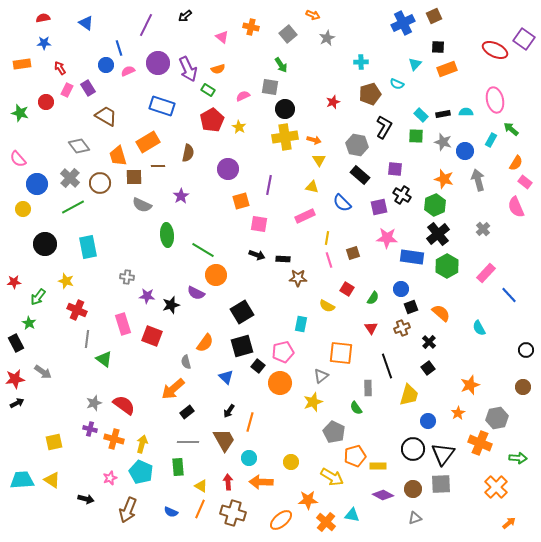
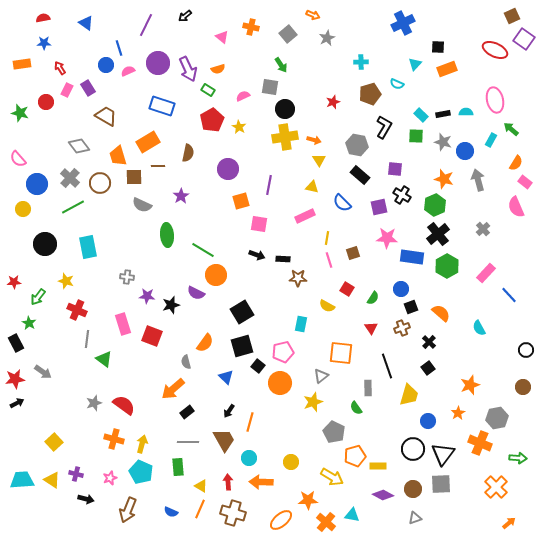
brown square at (434, 16): moved 78 px right
purple cross at (90, 429): moved 14 px left, 45 px down
yellow square at (54, 442): rotated 30 degrees counterclockwise
